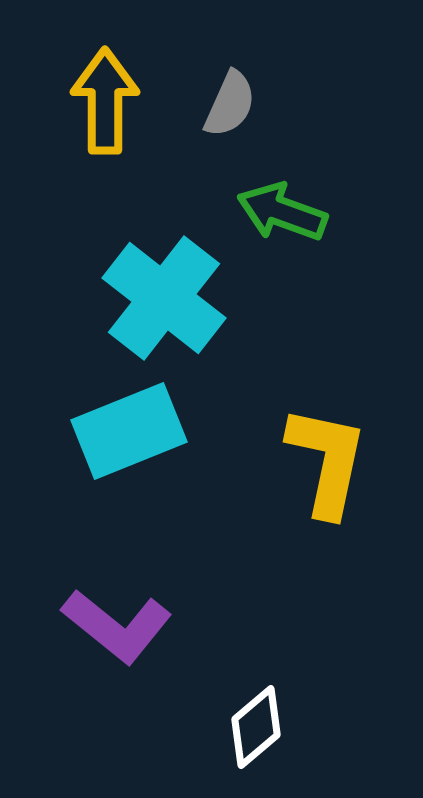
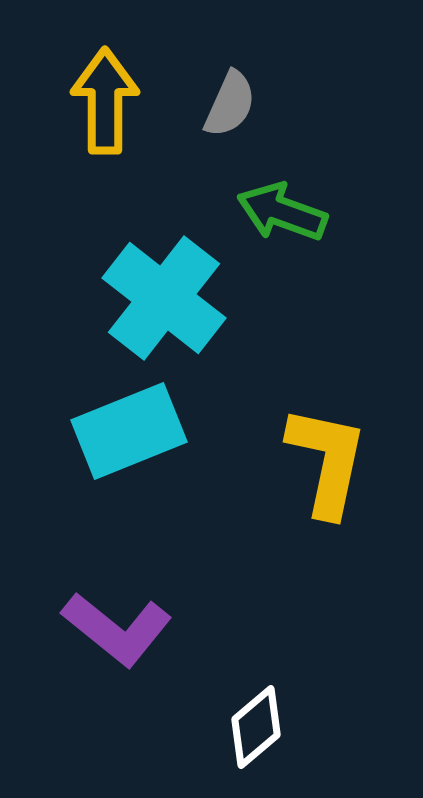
purple L-shape: moved 3 px down
